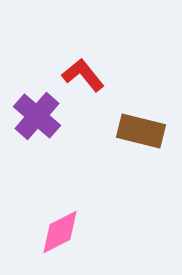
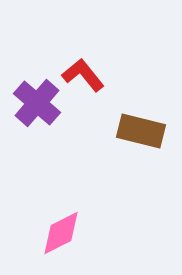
purple cross: moved 13 px up
pink diamond: moved 1 px right, 1 px down
